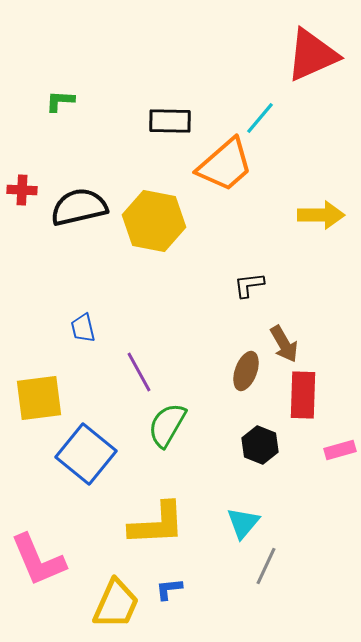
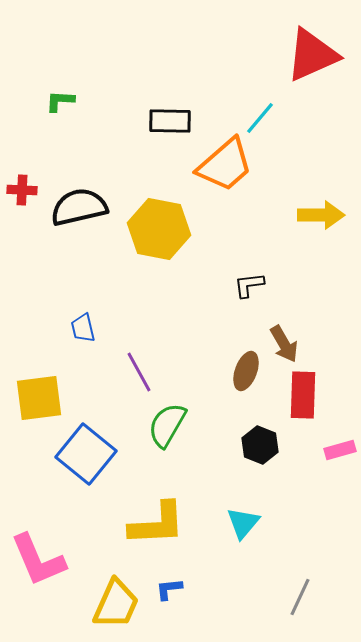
yellow hexagon: moved 5 px right, 8 px down
gray line: moved 34 px right, 31 px down
